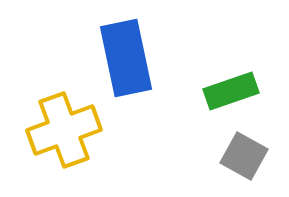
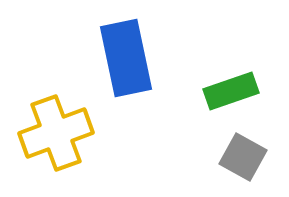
yellow cross: moved 8 px left, 3 px down
gray square: moved 1 px left, 1 px down
